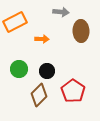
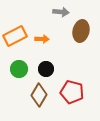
orange rectangle: moved 14 px down
brown ellipse: rotated 15 degrees clockwise
black circle: moved 1 px left, 2 px up
red pentagon: moved 1 px left, 1 px down; rotated 20 degrees counterclockwise
brown diamond: rotated 15 degrees counterclockwise
